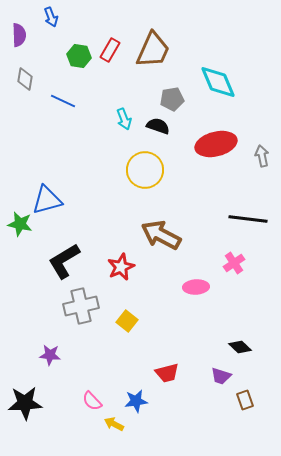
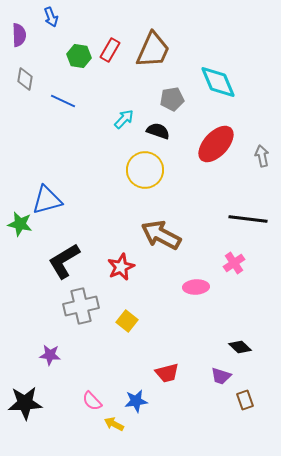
cyan arrow: rotated 115 degrees counterclockwise
black semicircle: moved 5 px down
red ellipse: rotated 33 degrees counterclockwise
